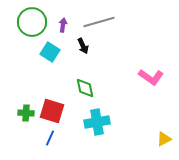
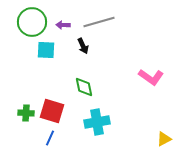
purple arrow: rotated 96 degrees counterclockwise
cyan square: moved 4 px left, 2 px up; rotated 30 degrees counterclockwise
green diamond: moved 1 px left, 1 px up
